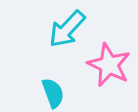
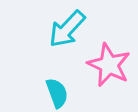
cyan semicircle: moved 4 px right
